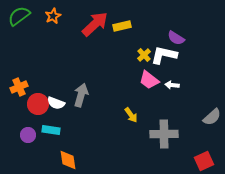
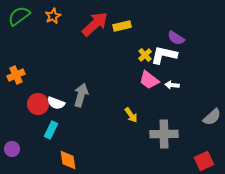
yellow cross: moved 1 px right
orange cross: moved 3 px left, 12 px up
cyan rectangle: rotated 72 degrees counterclockwise
purple circle: moved 16 px left, 14 px down
